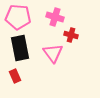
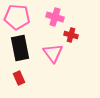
pink pentagon: moved 1 px left
red rectangle: moved 4 px right, 2 px down
